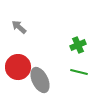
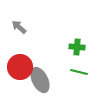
green cross: moved 1 px left, 2 px down; rotated 28 degrees clockwise
red circle: moved 2 px right
